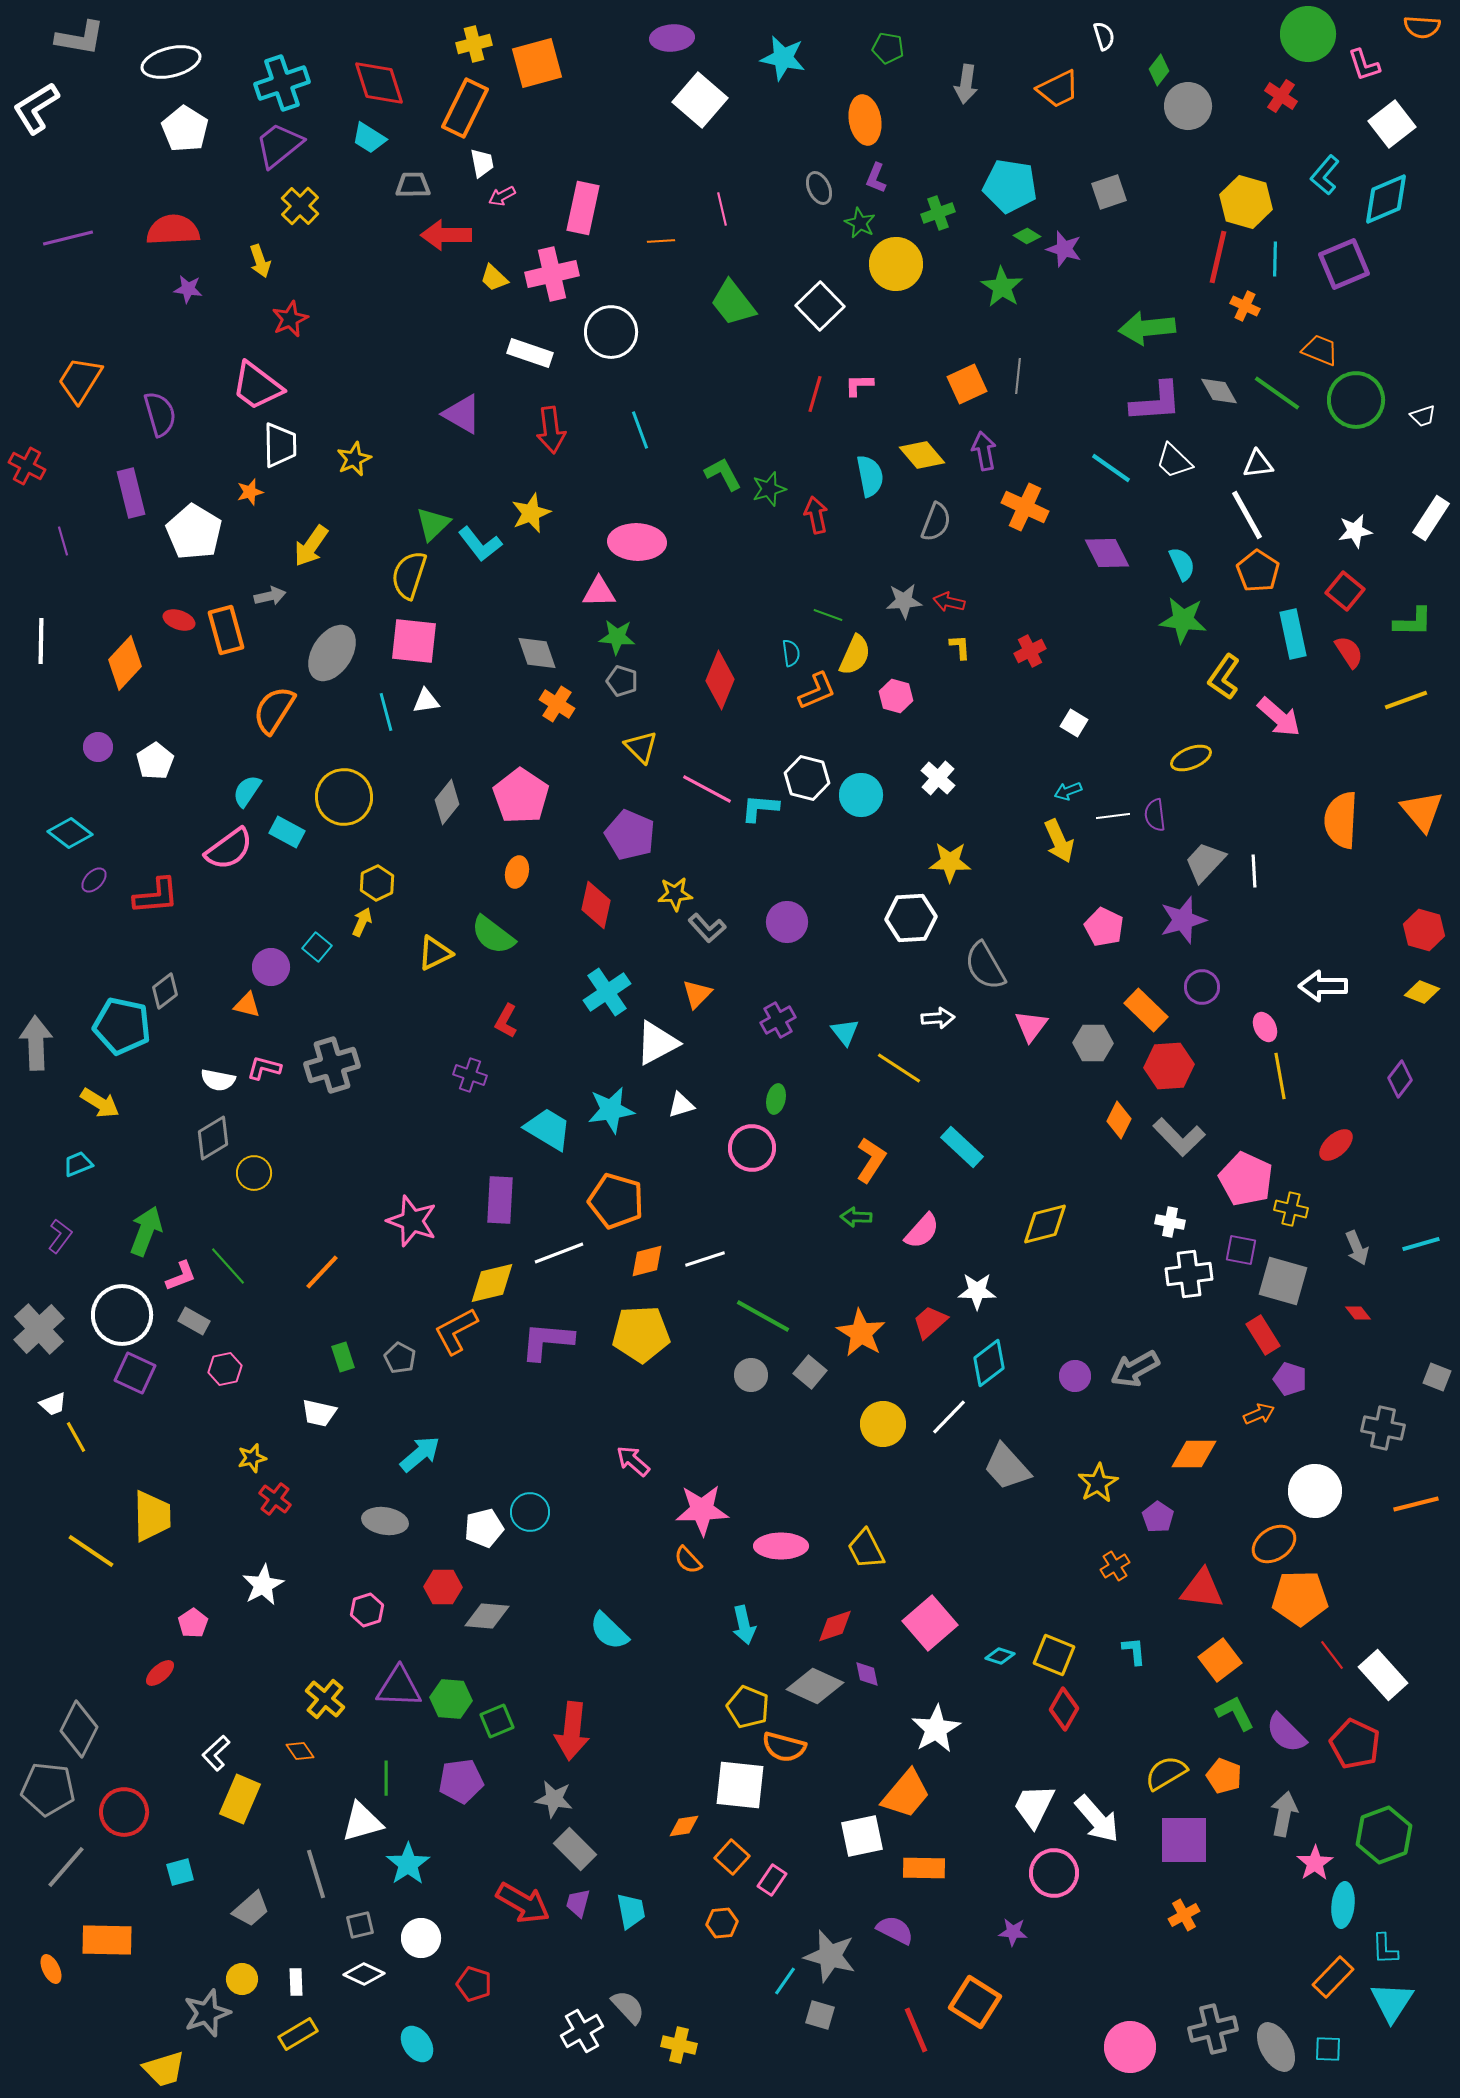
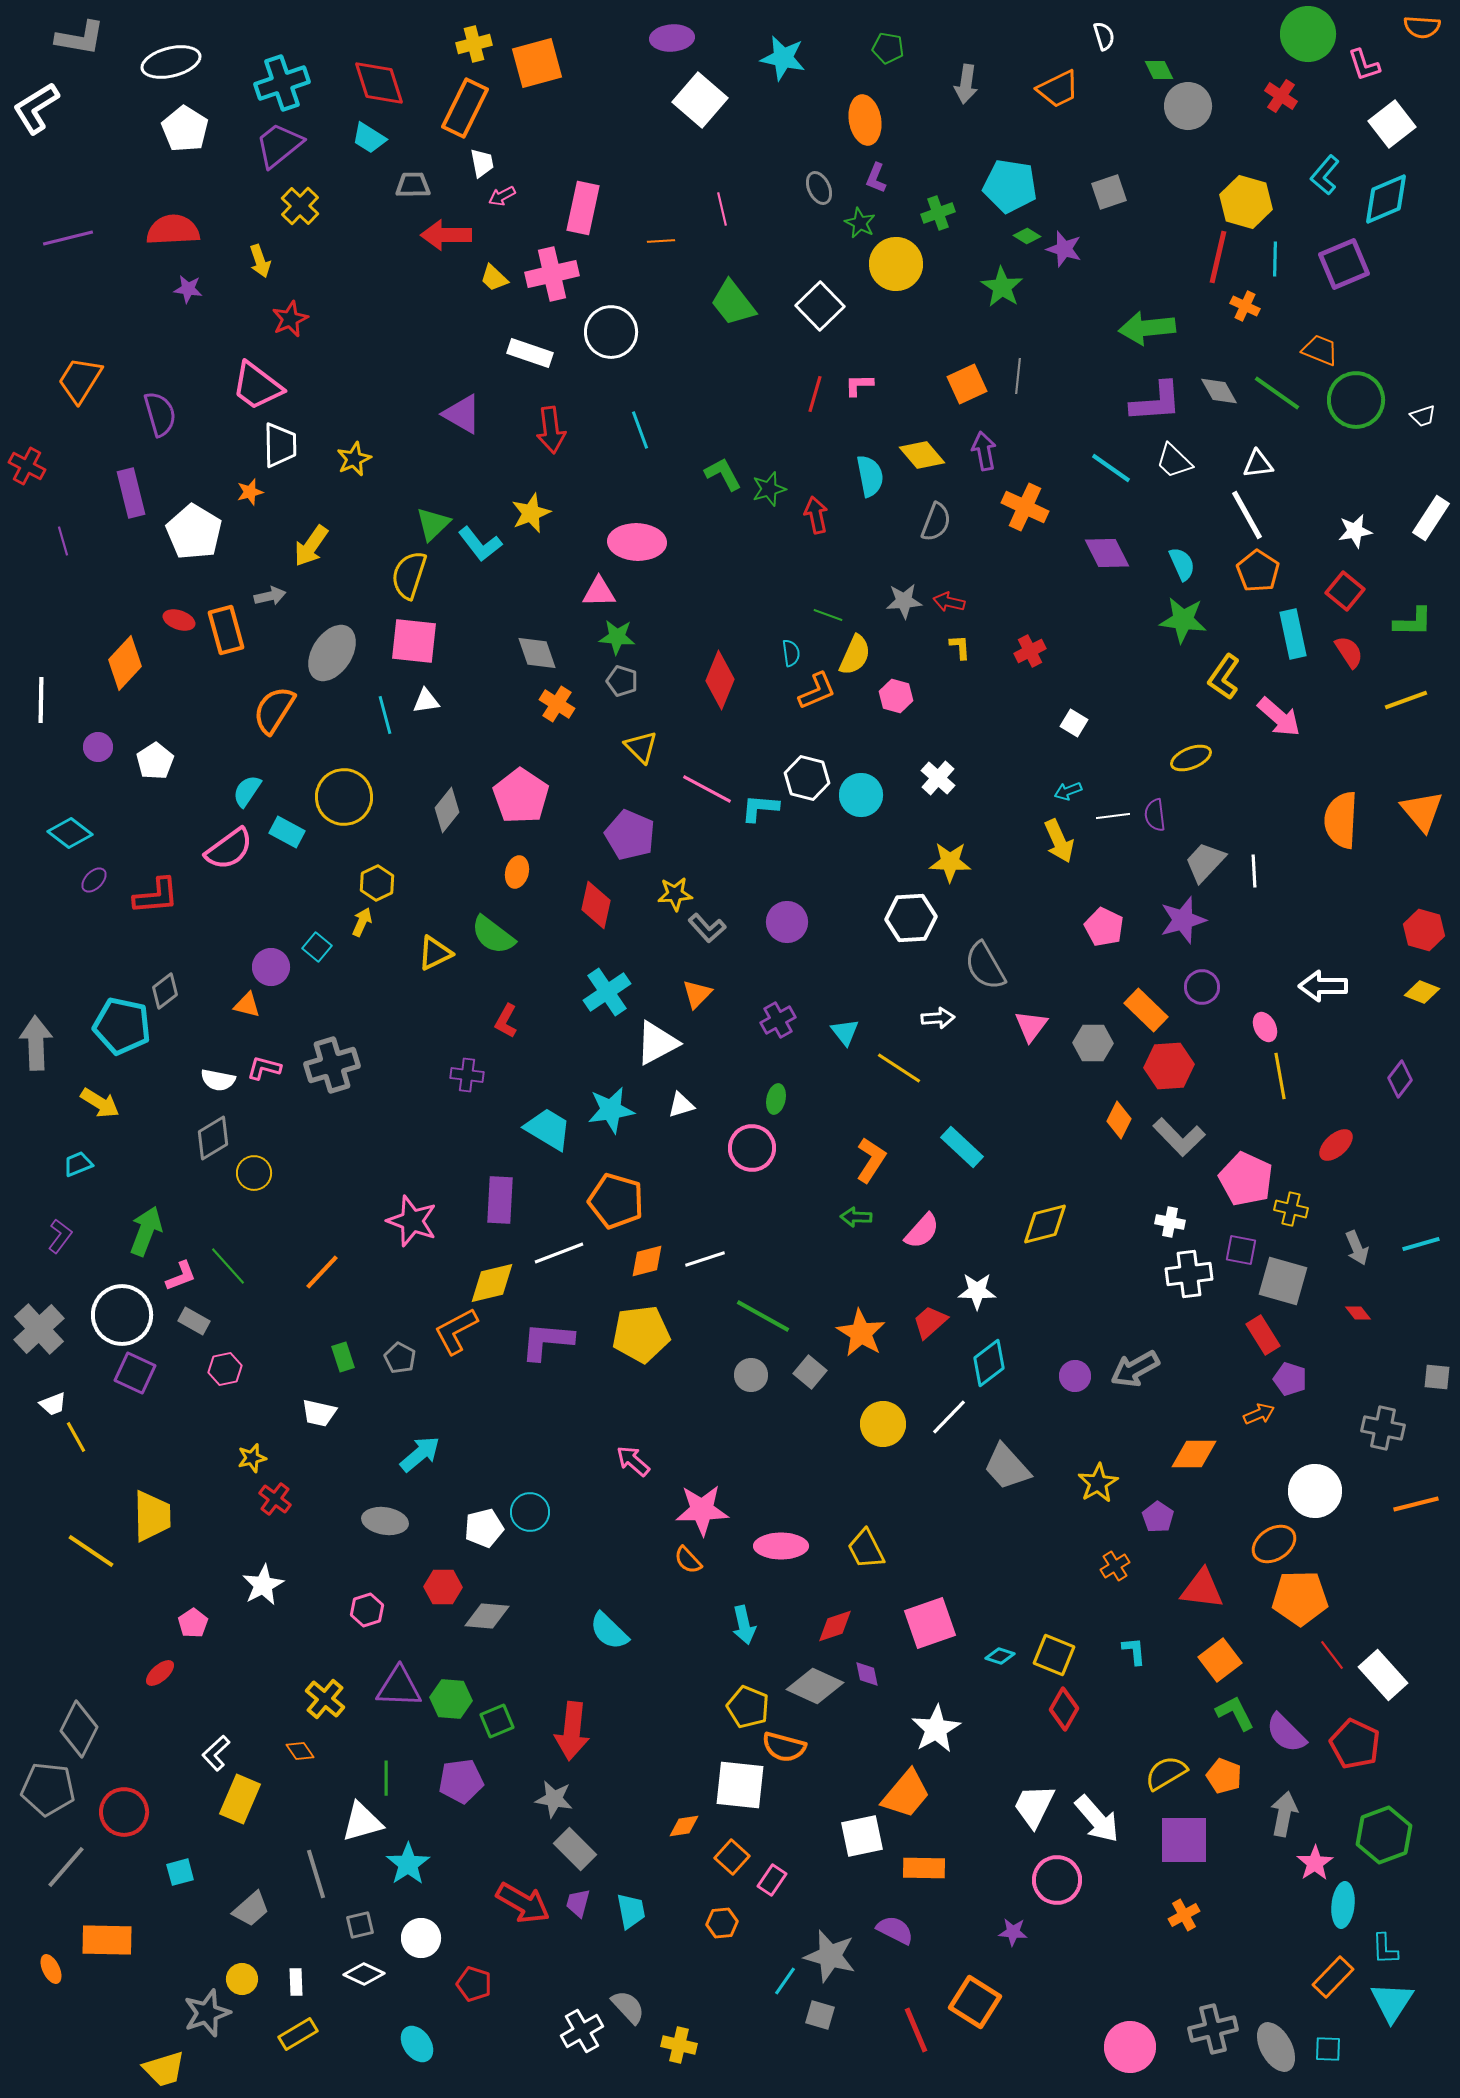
green diamond at (1159, 70): rotated 64 degrees counterclockwise
white line at (41, 641): moved 59 px down
cyan line at (386, 712): moved 1 px left, 3 px down
gray diamond at (447, 802): moved 8 px down
purple cross at (470, 1075): moved 3 px left; rotated 12 degrees counterclockwise
yellow pentagon at (641, 1334): rotated 4 degrees counterclockwise
gray square at (1437, 1377): rotated 16 degrees counterclockwise
pink square at (930, 1623): rotated 22 degrees clockwise
pink circle at (1054, 1873): moved 3 px right, 7 px down
